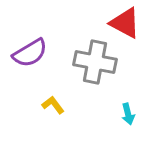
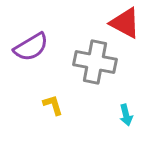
purple semicircle: moved 1 px right, 6 px up
yellow L-shape: rotated 20 degrees clockwise
cyan arrow: moved 2 px left, 1 px down
